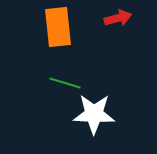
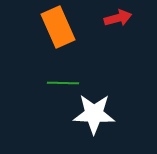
orange rectangle: rotated 18 degrees counterclockwise
green line: moved 2 px left; rotated 16 degrees counterclockwise
